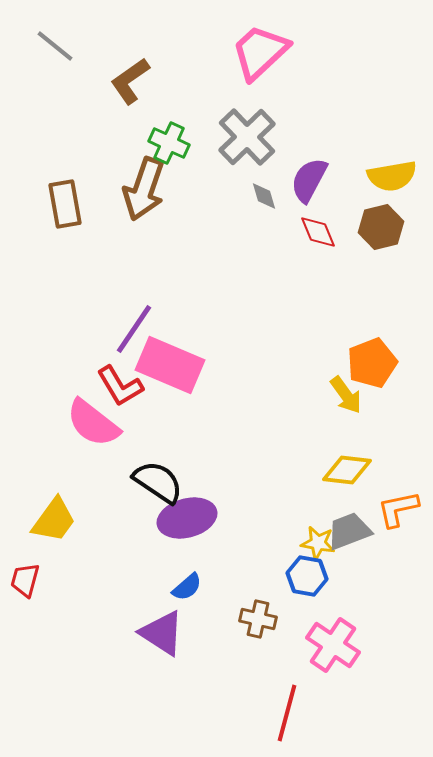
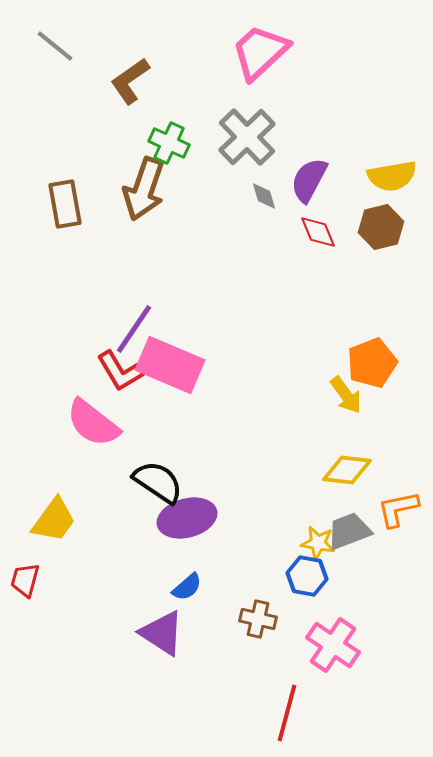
red L-shape: moved 15 px up
